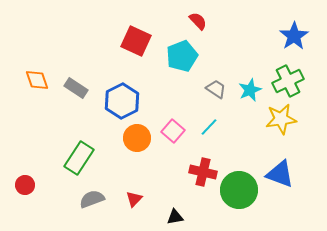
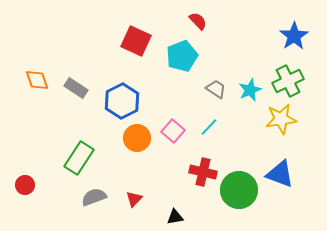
gray semicircle: moved 2 px right, 2 px up
